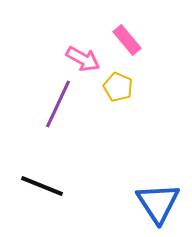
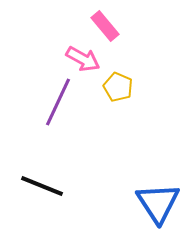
pink rectangle: moved 22 px left, 14 px up
purple line: moved 2 px up
